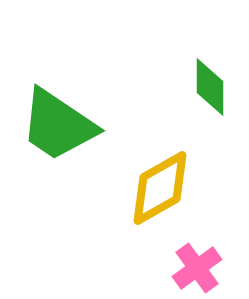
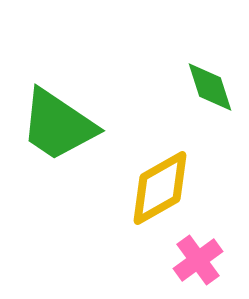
green diamond: rotated 18 degrees counterclockwise
pink cross: moved 1 px right, 8 px up
